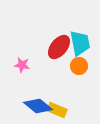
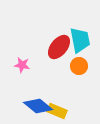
cyan trapezoid: moved 3 px up
yellow rectangle: moved 1 px down
